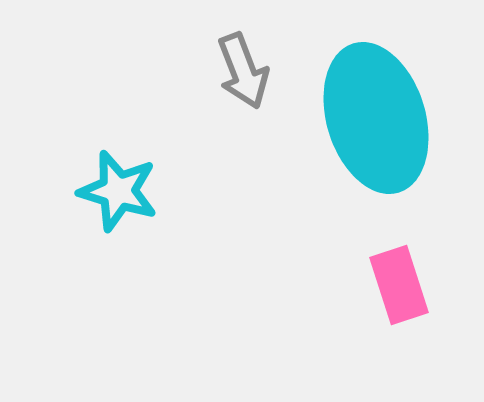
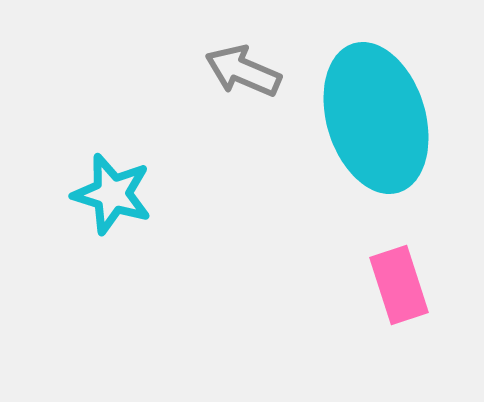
gray arrow: rotated 134 degrees clockwise
cyan star: moved 6 px left, 3 px down
